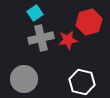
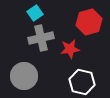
red star: moved 2 px right, 9 px down
gray circle: moved 3 px up
